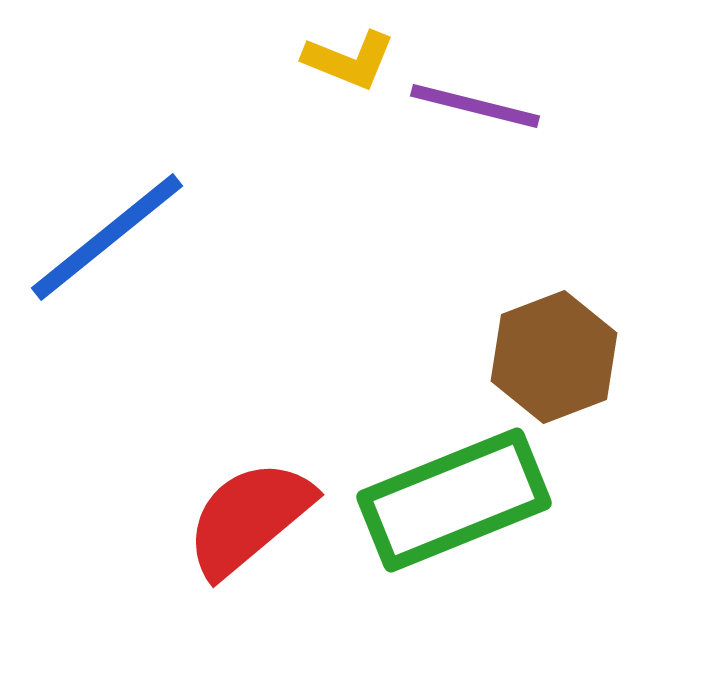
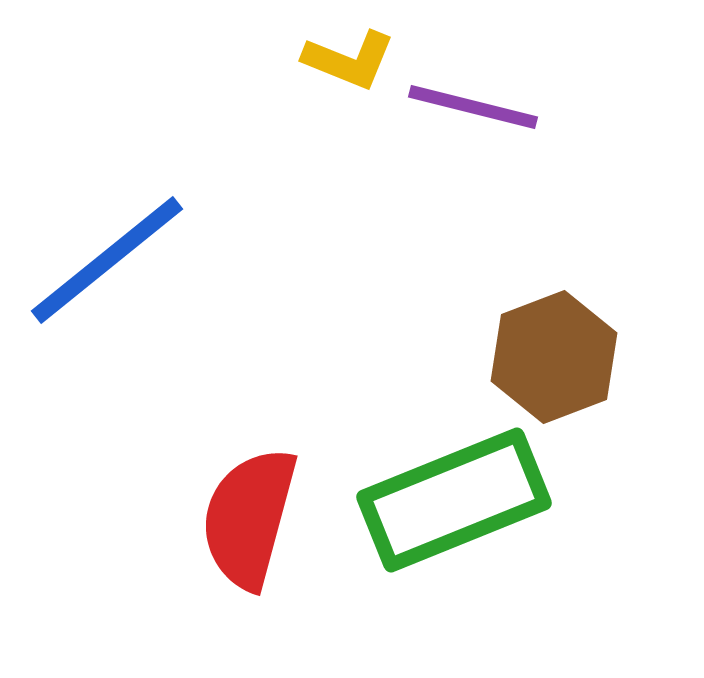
purple line: moved 2 px left, 1 px down
blue line: moved 23 px down
red semicircle: rotated 35 degrees counterclockwise
